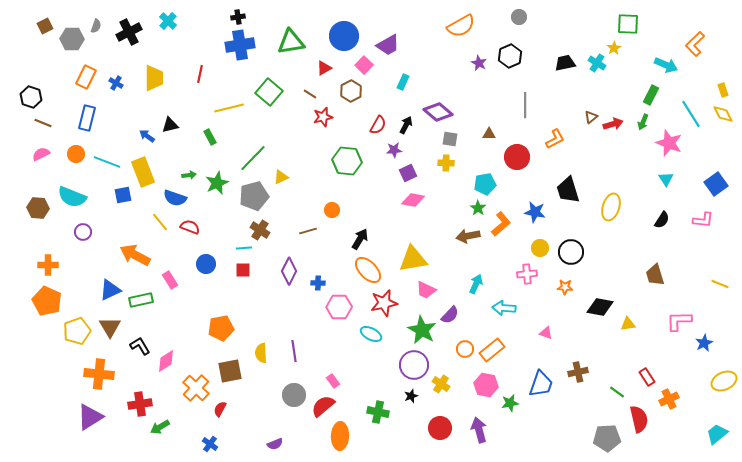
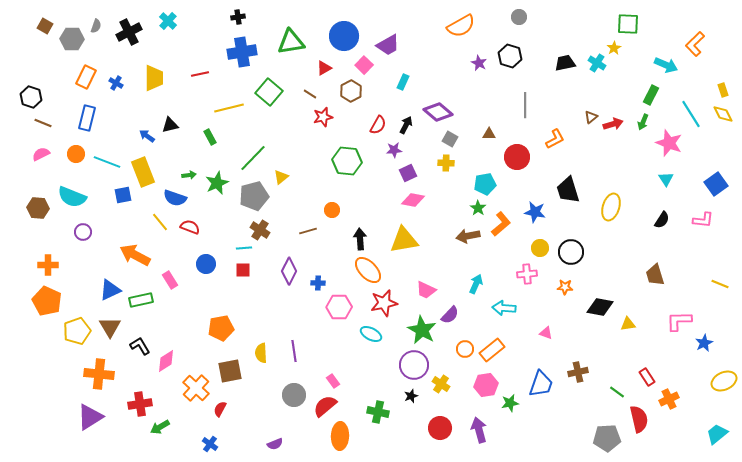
brown square at (45, 26): rotated 35 degrees counterclockwise
blue cross at (240, 45): moved 2 px right, 7 px down
black hexagon at (510, 56): rotated 20 degrees counterclockwise
red line at (200, 74): rotated 66 degrees clockwise
gray square at (450, 139): rotated 21 degrees clockwise
yellow triangle at (281, 177): rotated 14 degrees counterclockwise
black arrow at (360, 239): rotated 35 degrees counterclockwise
yellow triangle at (413, 259): moved 9 px left, 19 px up
pink hexagon at (486, 385): rotated 20 degrees counterclockwise
red semicircle at (323, 406): moved 2 px right
